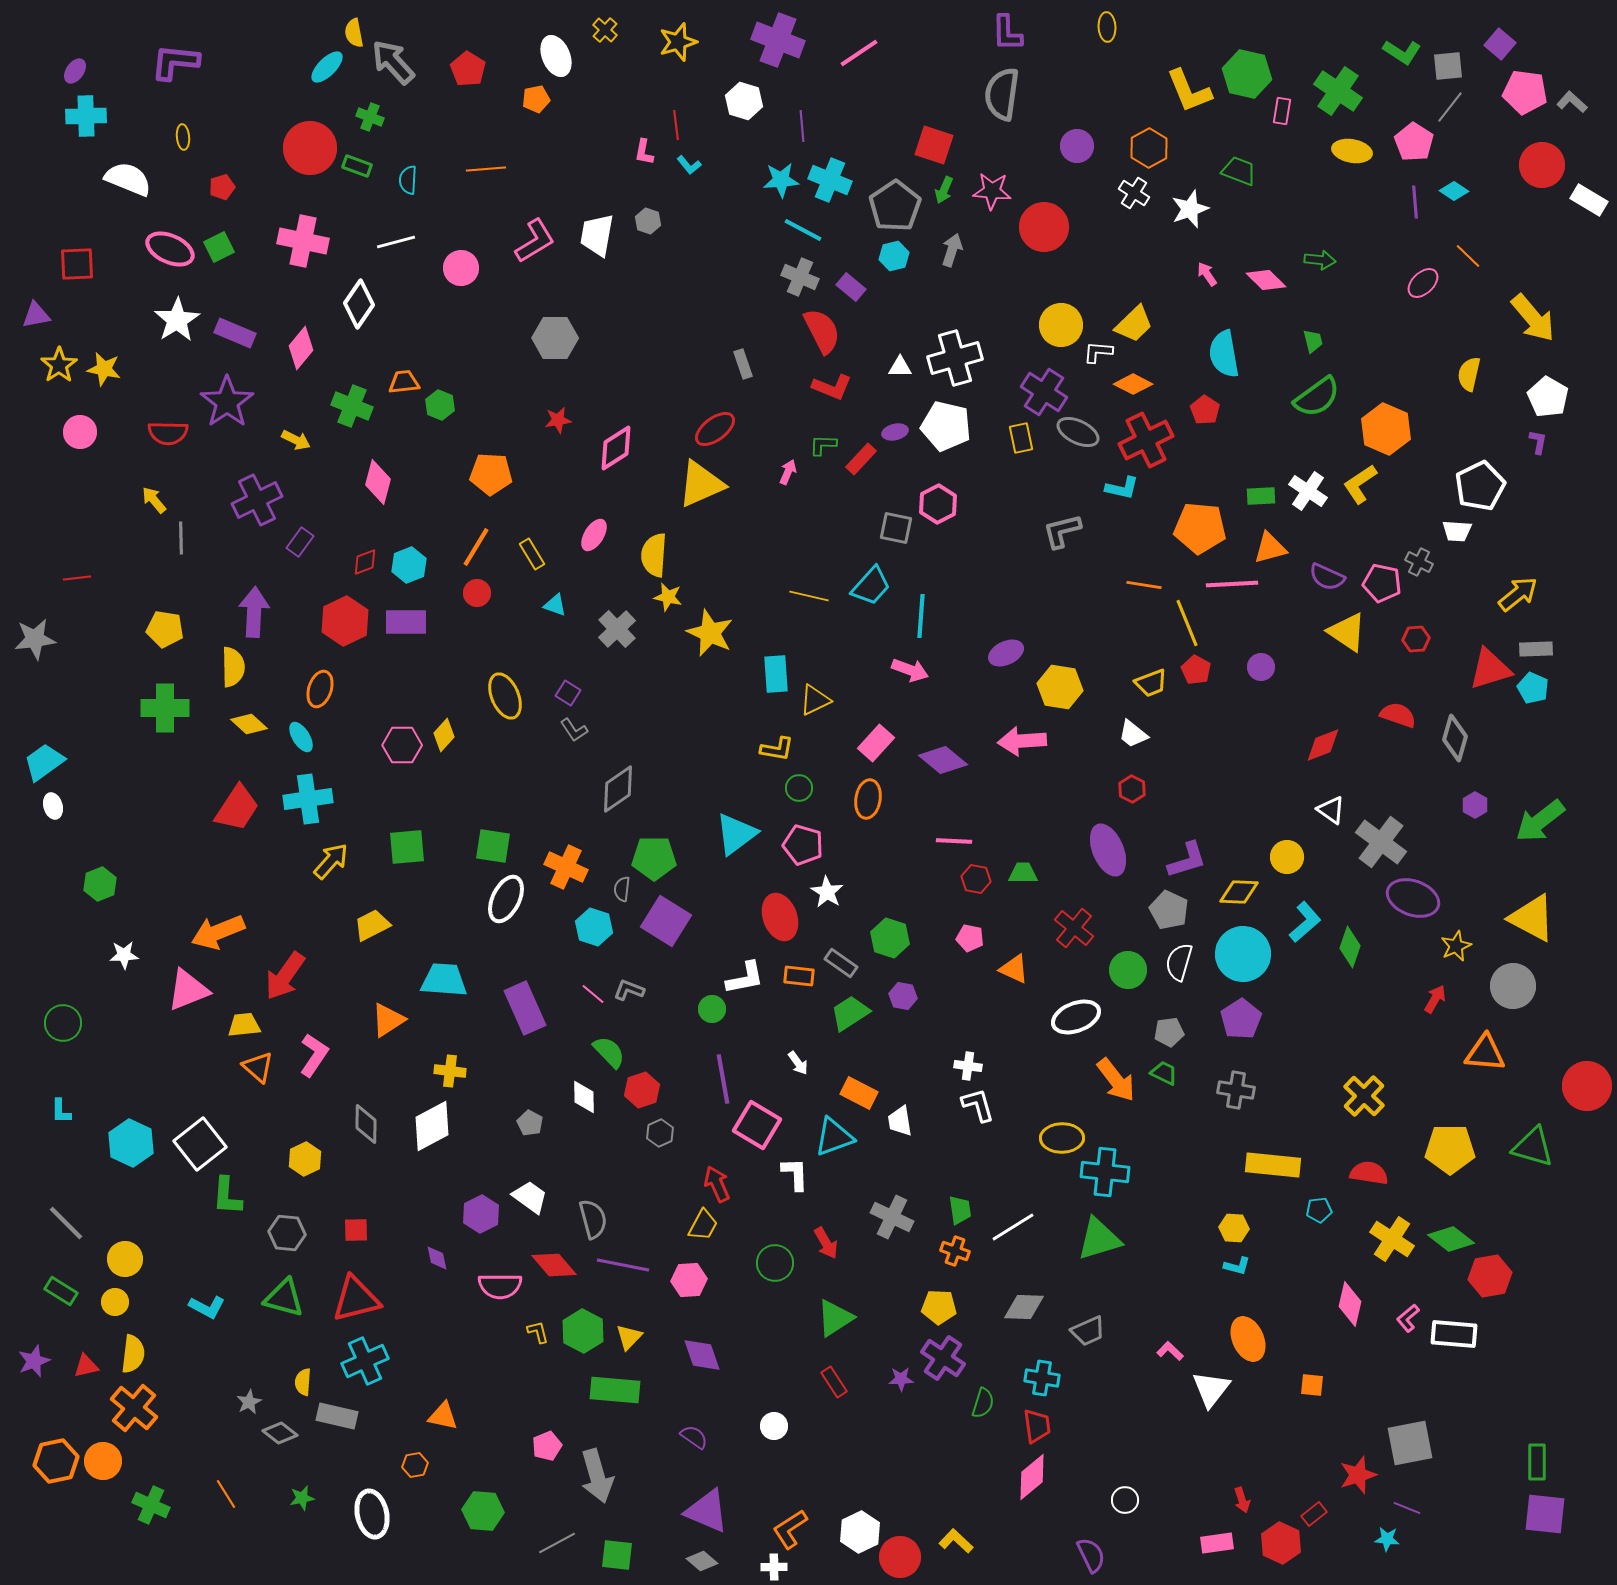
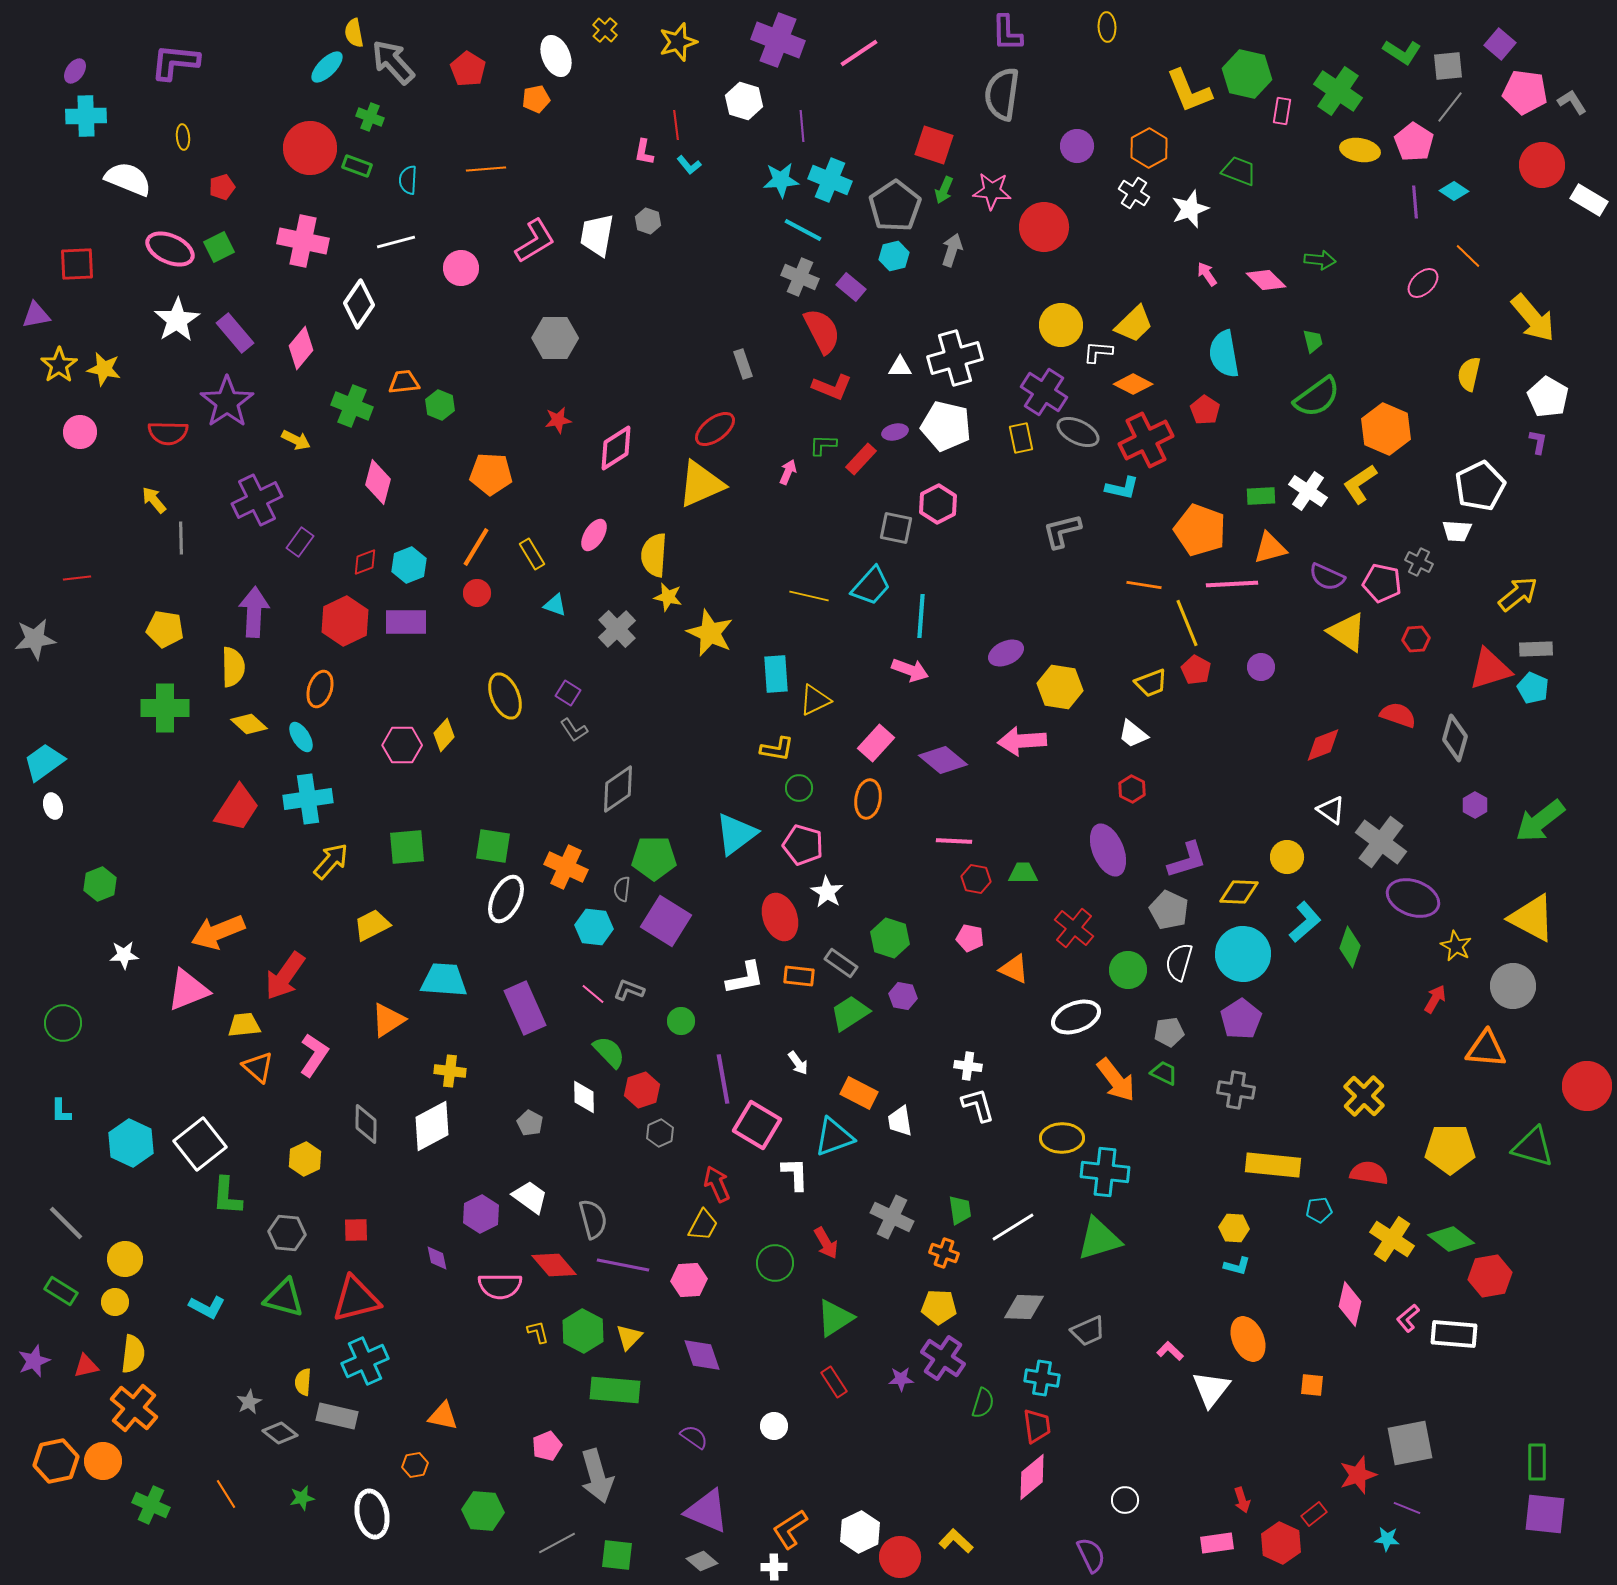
gray L-shape at (1572, 102): rotated 16 degrees clockwise
yellow ellipse at (1352, 151): moved 8 px right, 1 px up
purple rectangle at (235, 333): rotated 27 degrees clockwise
orange pentagon at (1200, 528): moved 2 px down; rotated 15 degrees clockwise
cyan hexagon at (594, 927): rotated 12 degrees counterclockwise
yellow star at (1456, 946): rotated 20 degrees counterclockwise
green circle at (712, 1009): moved 31 px left, 12 px down
orange triangle at (1485, 1053): moved 1 px right, 4 px up
orange cross at (955, 1251): moved 11 px left, 2 px down
